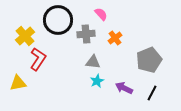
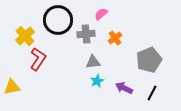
pink semicircle: rotated 88 degrees counterclockwise
gray triangle: rotated 14 degrees counterclockwise
yellow triangle: moved 6 px left, 4 px down
